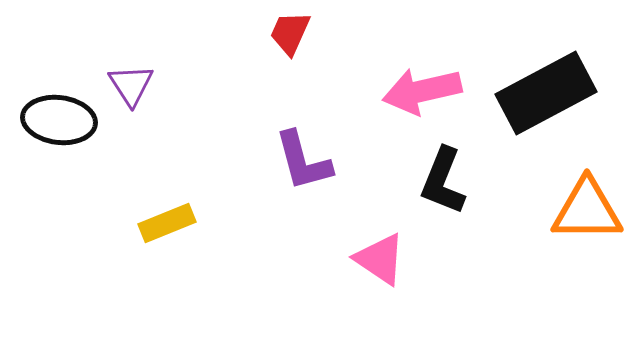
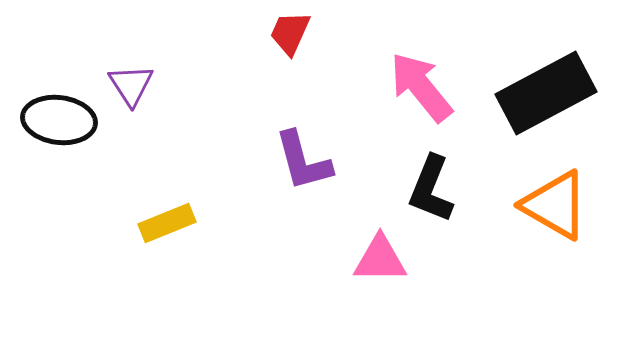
pink arrow: moved 1 px left, 4 px up; rotated 64 degrees clockwise
black L-shape: moved 12 px left, 8 px down
orange triangle: moved 32 px left, 5 px up; rotated 30 degrees clockwise
pink triangle: rotated 34 degrees counterclockwise
